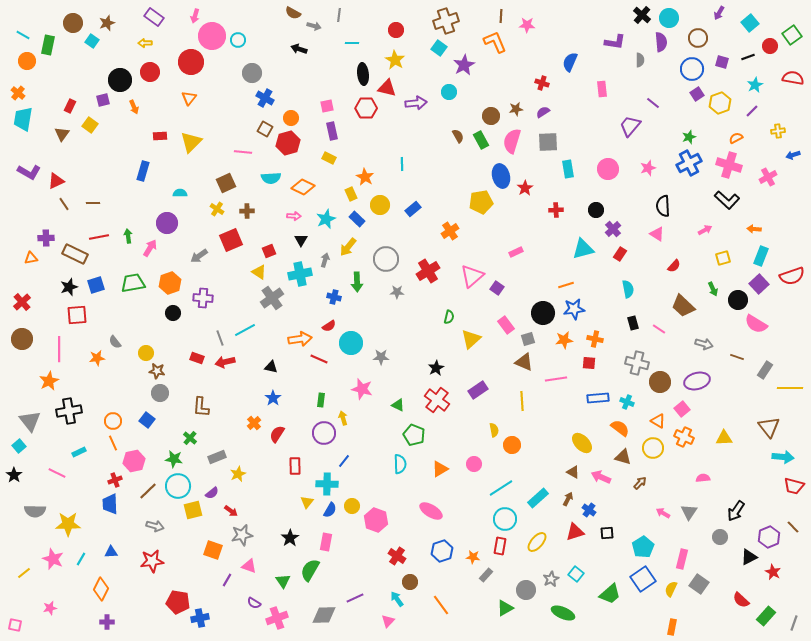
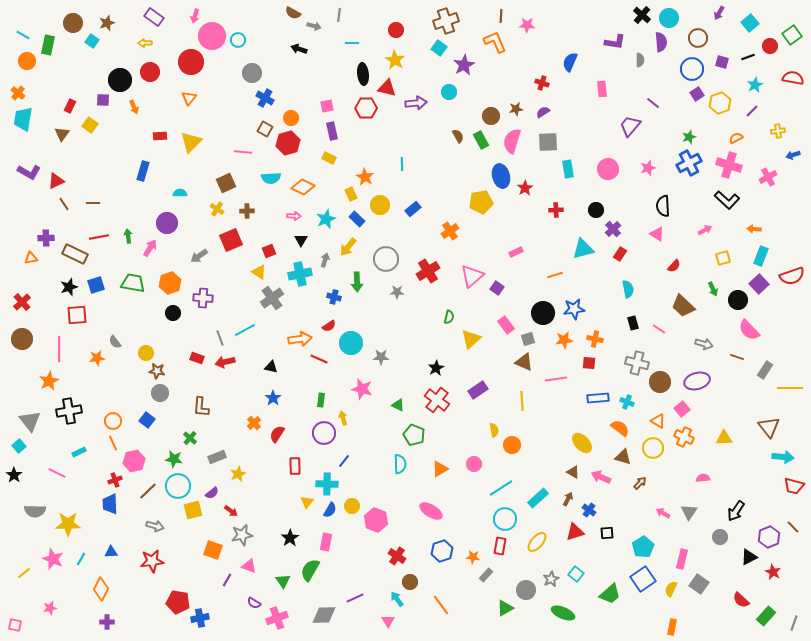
purple square at (103, 100): rotated 16 degrees clockwise
green trapezoid at (133, 283): rotated 20 degrees clockwise
orange line at (566, 285): moved 11 px left, 10 px up
pink semicircle at (756, 324): moved 7 px left, 6 px down; rotated 15 degrees clockwise
pink triangle at (388, 621): rotated 16 degrees counterclockwise
